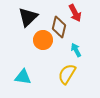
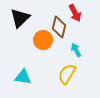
black triangle: moved 8 px left, 1 px down
